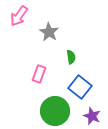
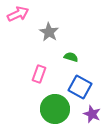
pink arrow: moved 1 px left, 2 px up; rotated 150 degrees counterclockwise
green semicircle: rotated 64 degrees counterclockwise
blue square: rotated 10 degrees counterclockwise
green circle: moved 2 px up
purple star: moved 2 px up
